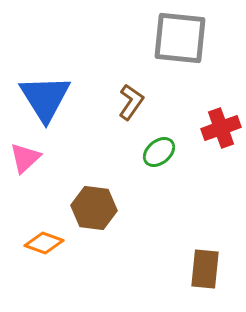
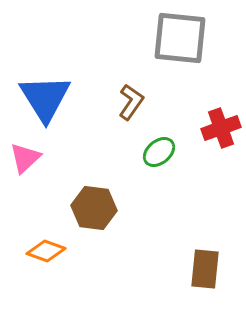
orange diamond: moved 2 px right, 8 px down
